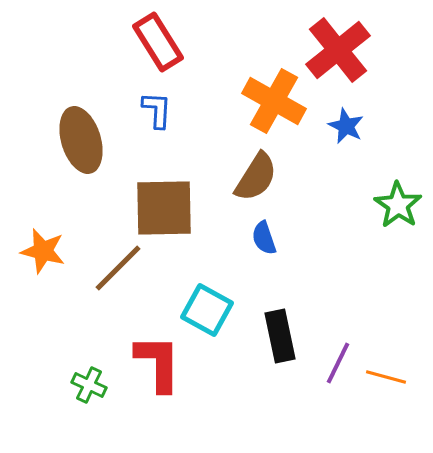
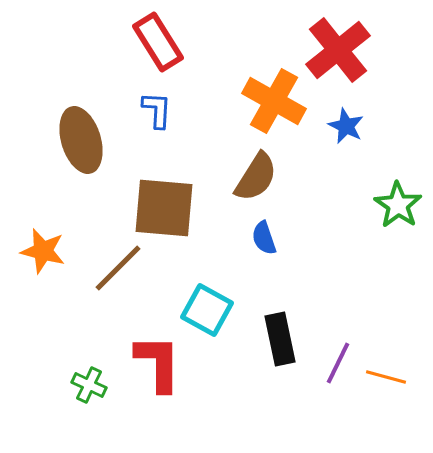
brown square: rotated 6 degrees clockwise
black rectangle: moved 3 px down
